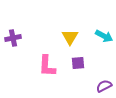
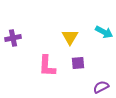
cyan arrow: moved 4 px up
purple semicircle: moved 3 px left, 1 px down
